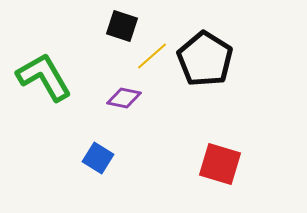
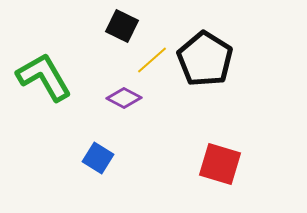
black square: rotated 8 degrees clockwise
yellow line: moved 4 px down
purple diamond: rotated 16 degrees clockwise
